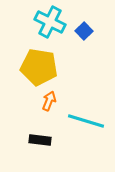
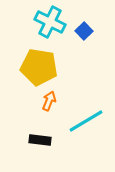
cyan line: rotated 48 degrees counterclockwise
